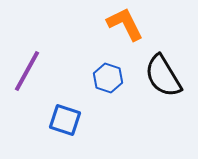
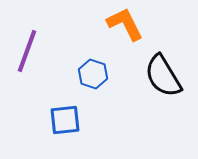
purple line: moved 20 px up; rotated 9 degrees counterclockwise
blue hexagon: moved 15 px left, 4 px up
blue square: rotated 24 degrees counterclockwise
